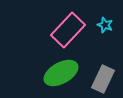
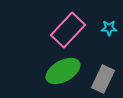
cyan star: moved 4 px right, 3 px down; rotated 21 degrees counterclockwise
green ellipse: moved 2 px right, 2 px up
